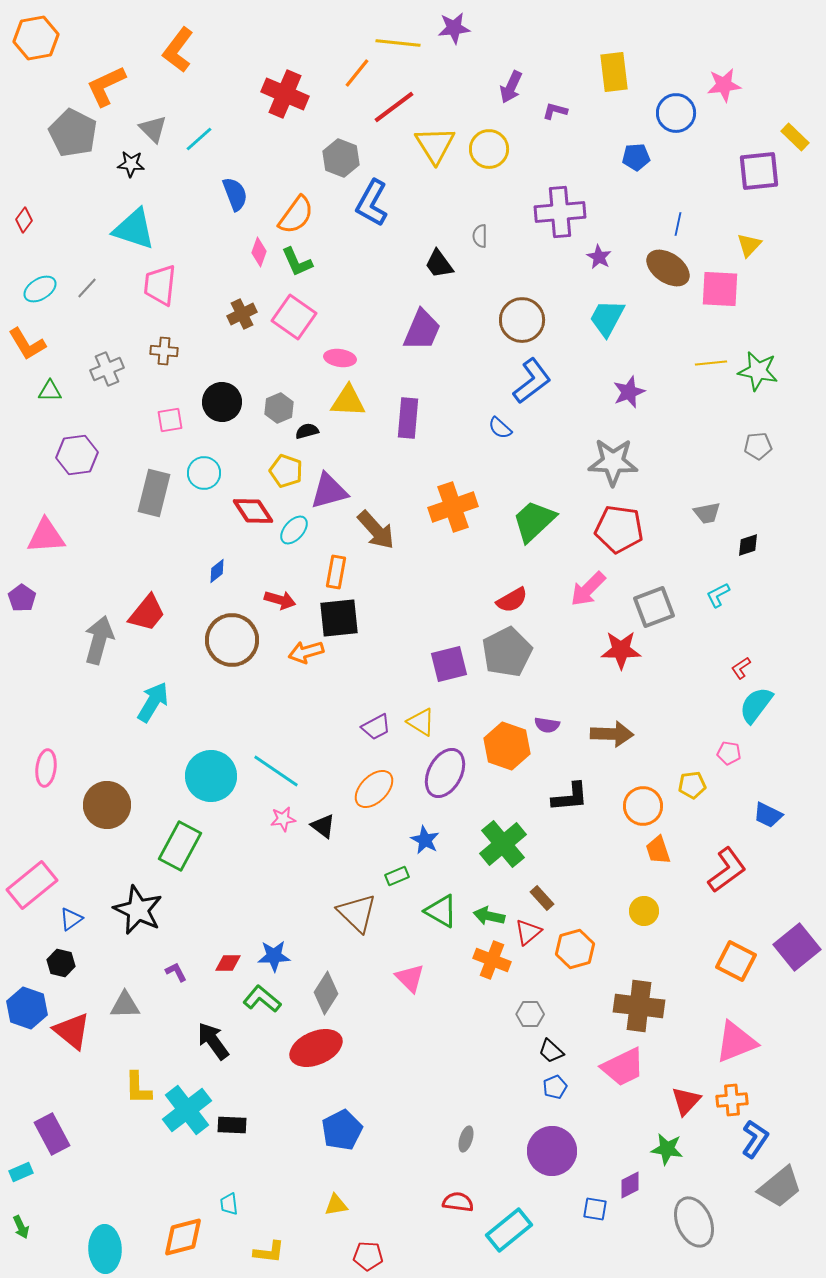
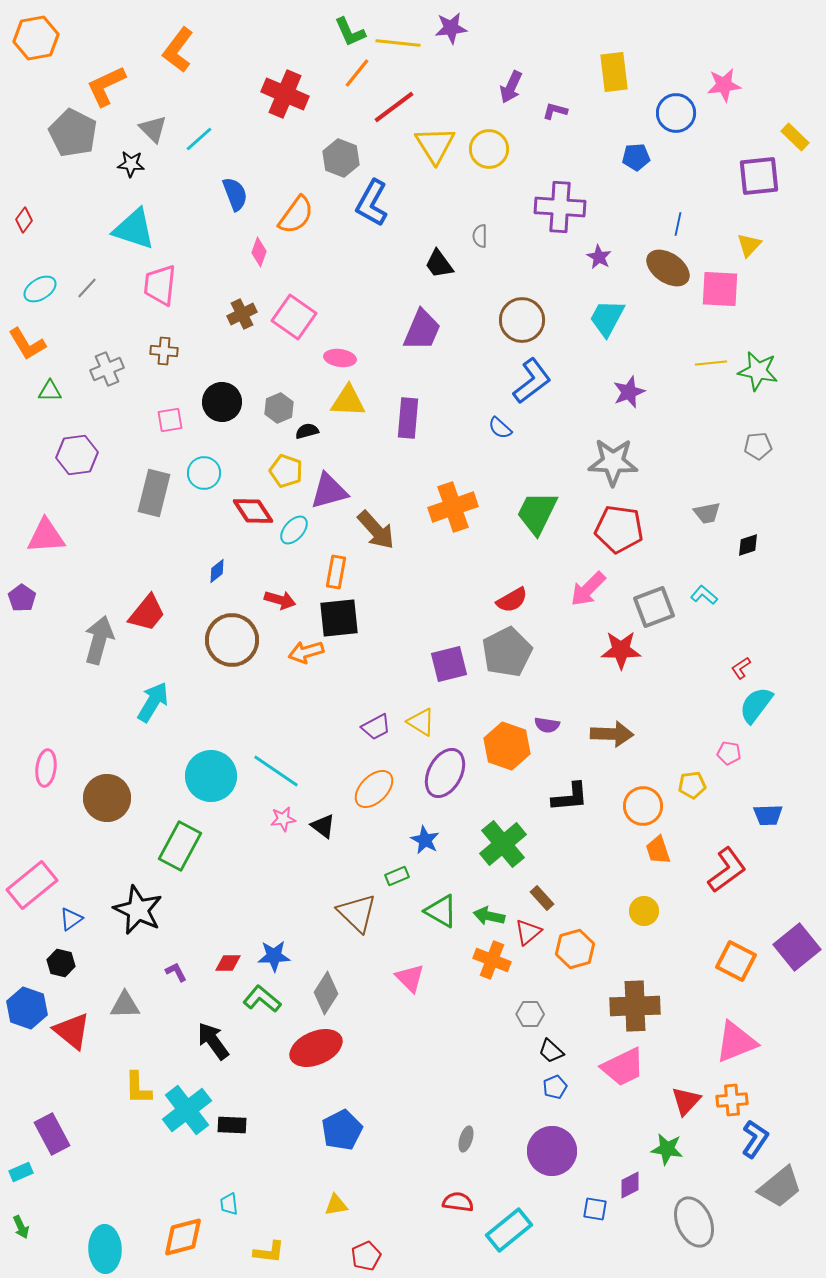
purple star at (454, 28): moved 3 px left
purple square at (759, 171): moved 5 px down
purple cross at (560, 212): moved 5 px up; rotated 9 degrees clockwise
green L-shape at (297, 262): moved 53 px right, 230 px up
green trapezoid at (534, 521): moved 3 px right, 8 px up; rotated 21 degrees counterclockwise
cyan L-shape at (718, 595): moved 14 px left; rotated 68 degrees clockwise
brown circle at (107, 805): moved 7 px up
blue trapezoid at (768, 815): rotated 28 degrees counterclockwise
brown cross at (639, 1006): moved 4 px left; rotated 9 degrees counterclockwise
red pentagon at (368, 1256): moved 2 px left; rotated 28 degrees counterclockwise
